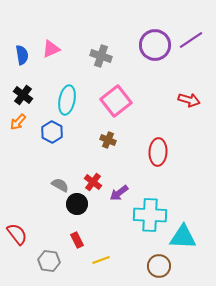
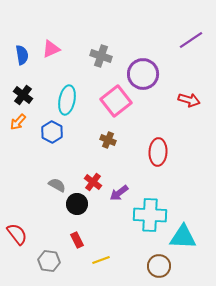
purple circle: moved 12 px left, 29 px down
gray semicircle: moved 3 px left
